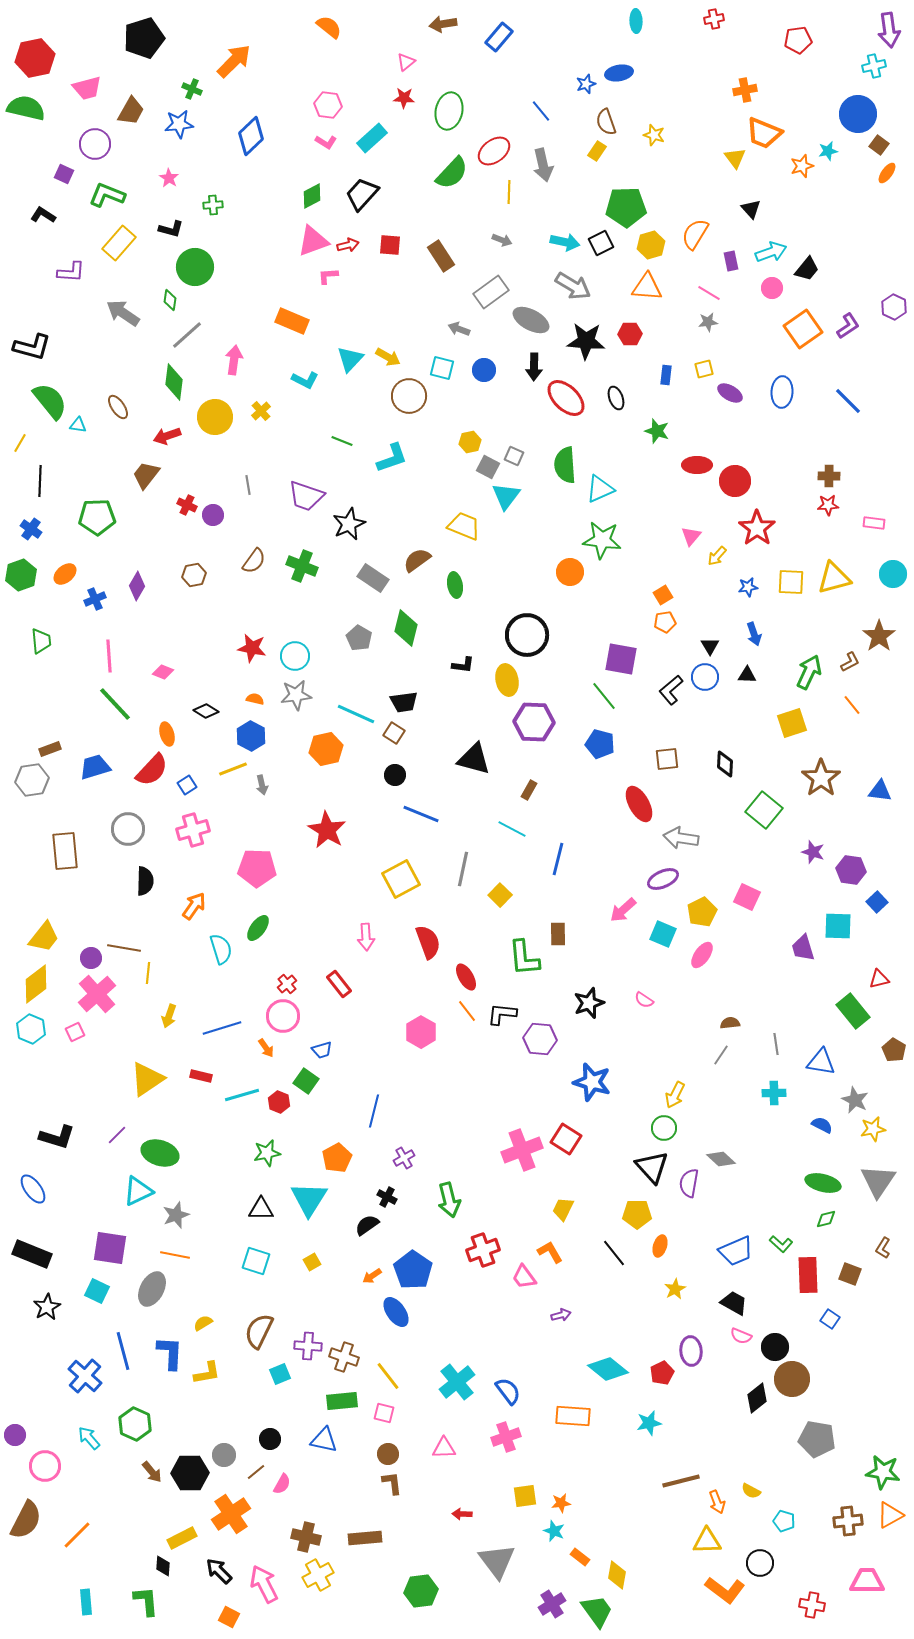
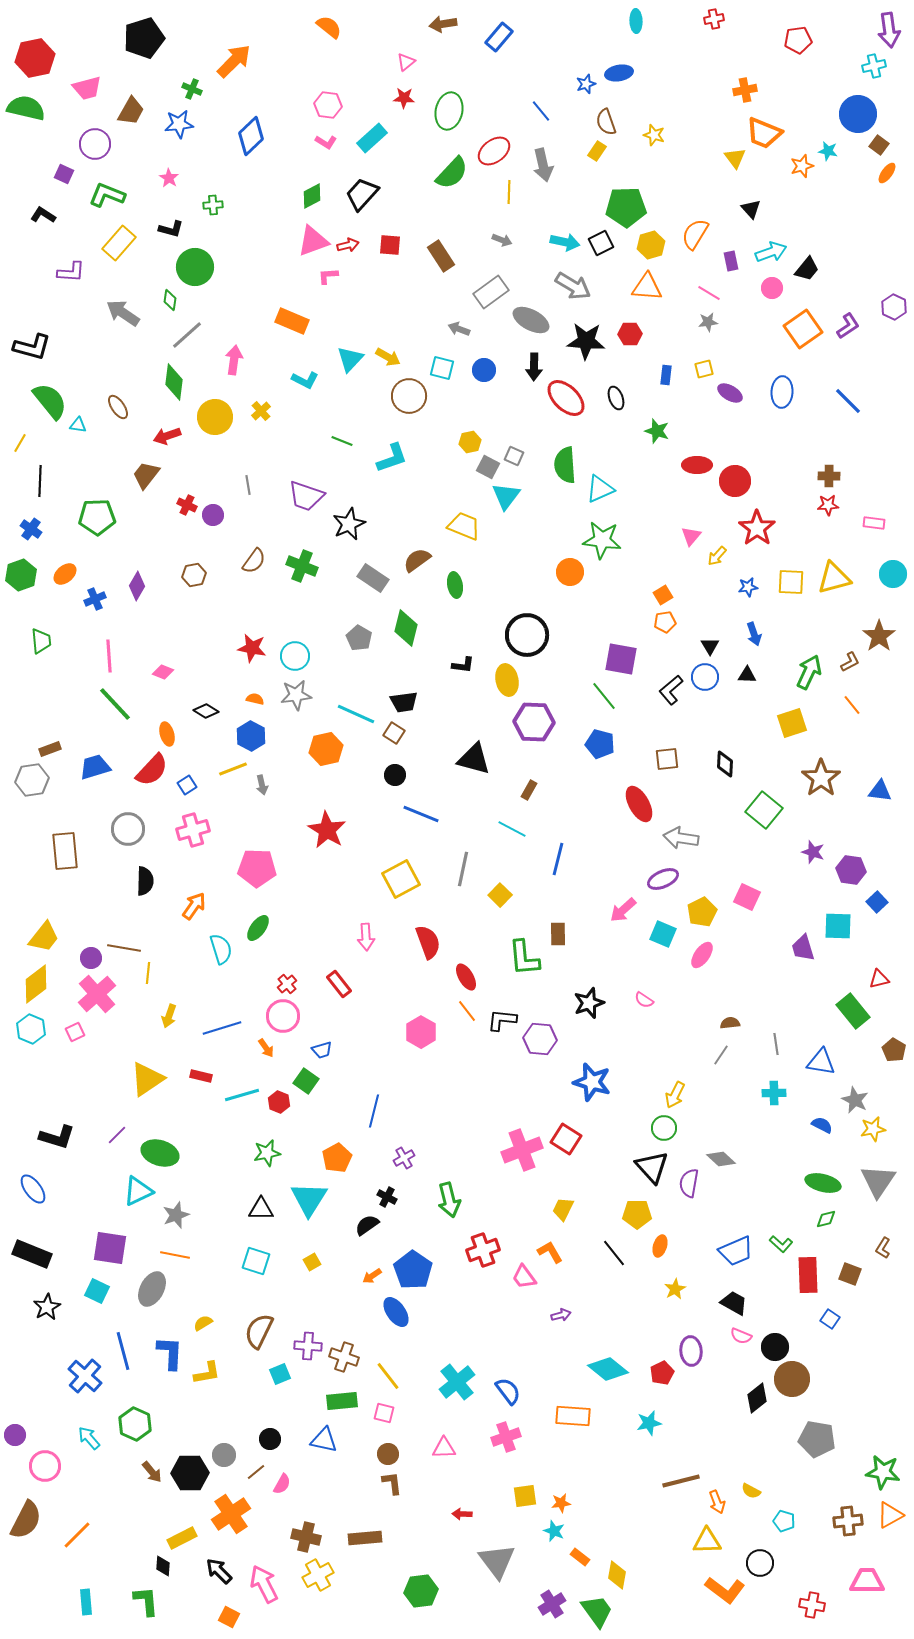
cyan star at (828, 151): rotated 24 degrees clockwise
black L-shape at (502, 1014): moved 6 px down
